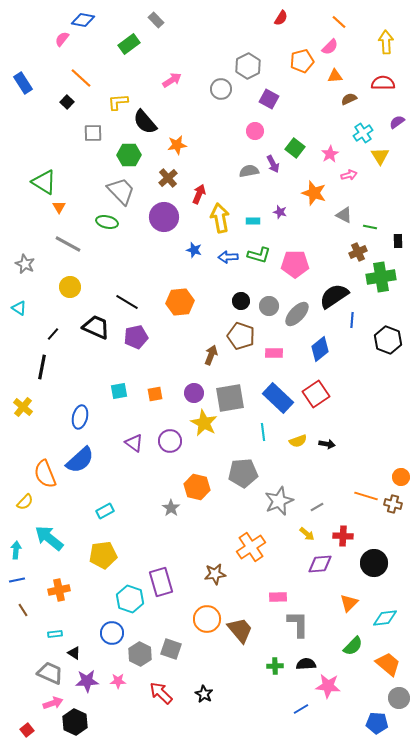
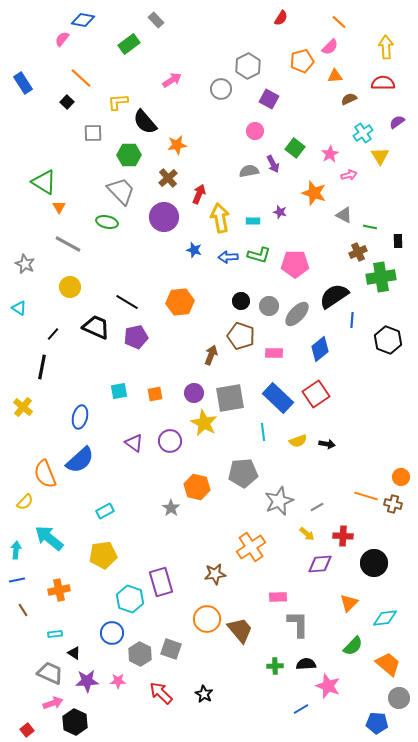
yellow arrow at (386, 42): moved 5 px down
pink star at (328, 686): rotated 15 degrees clockwise
